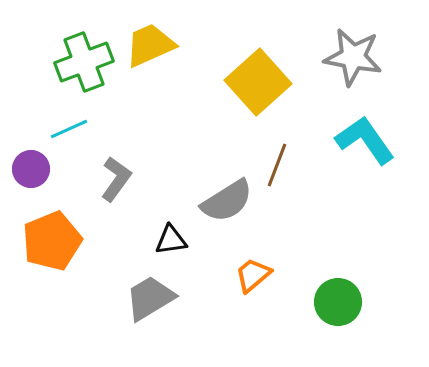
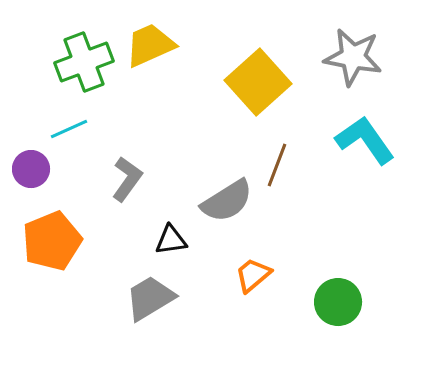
gray L-shape: moved 11 px right
